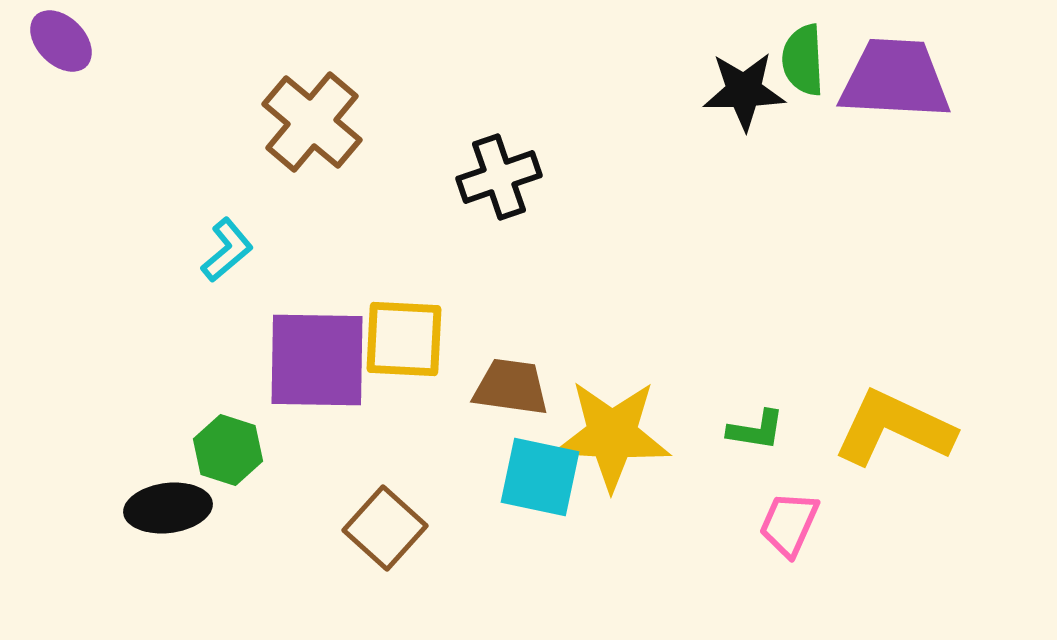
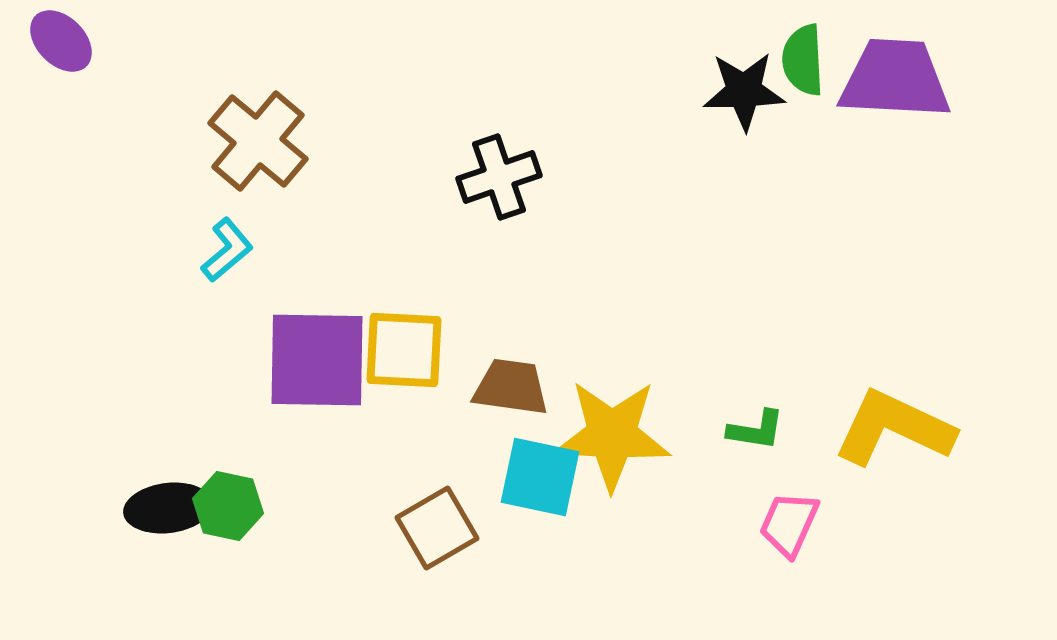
brown cross: moved 54 px left, 19 px down
yellow square: moved 11 px down
green hexagon: moved 56 px down; rotated 6 degrees counterclockwise
brown square: moved 52 px right; rotated 18 degrees clockwise
